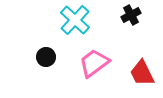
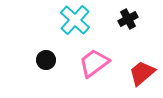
black cross: moved 3 px left, 4 px down
black circle: moved 3 px down
red trapezoid: rotated 76 degrees clockwise
